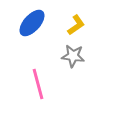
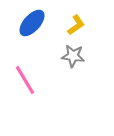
pink line: moved 13 px left, 4 px up; rotated 16 degrees counterclockwise
